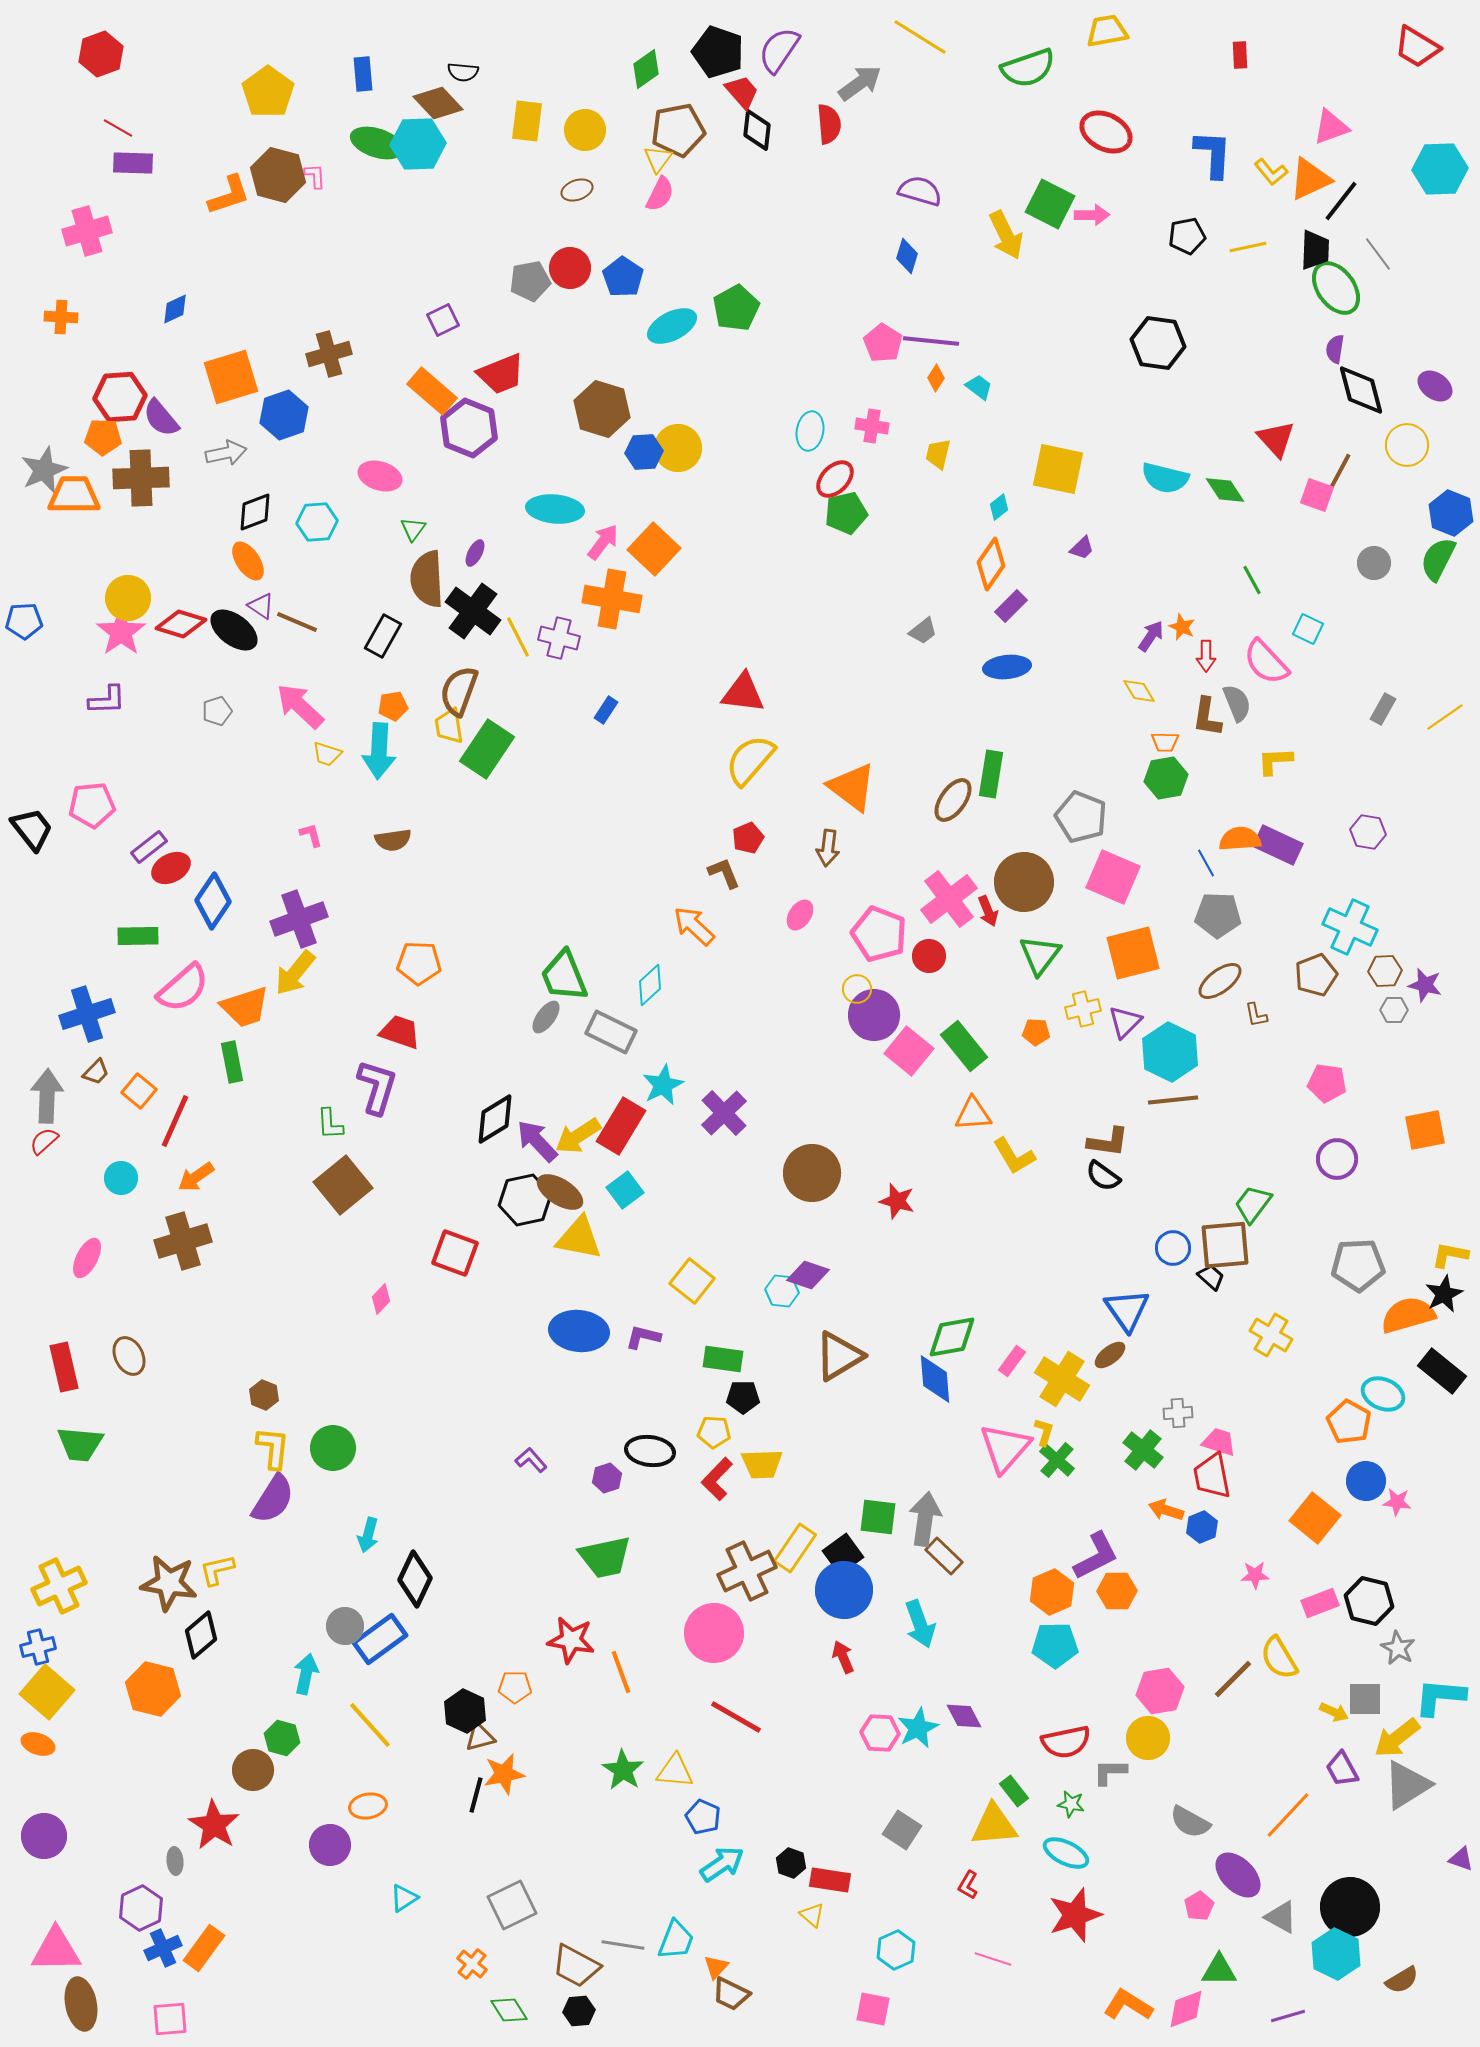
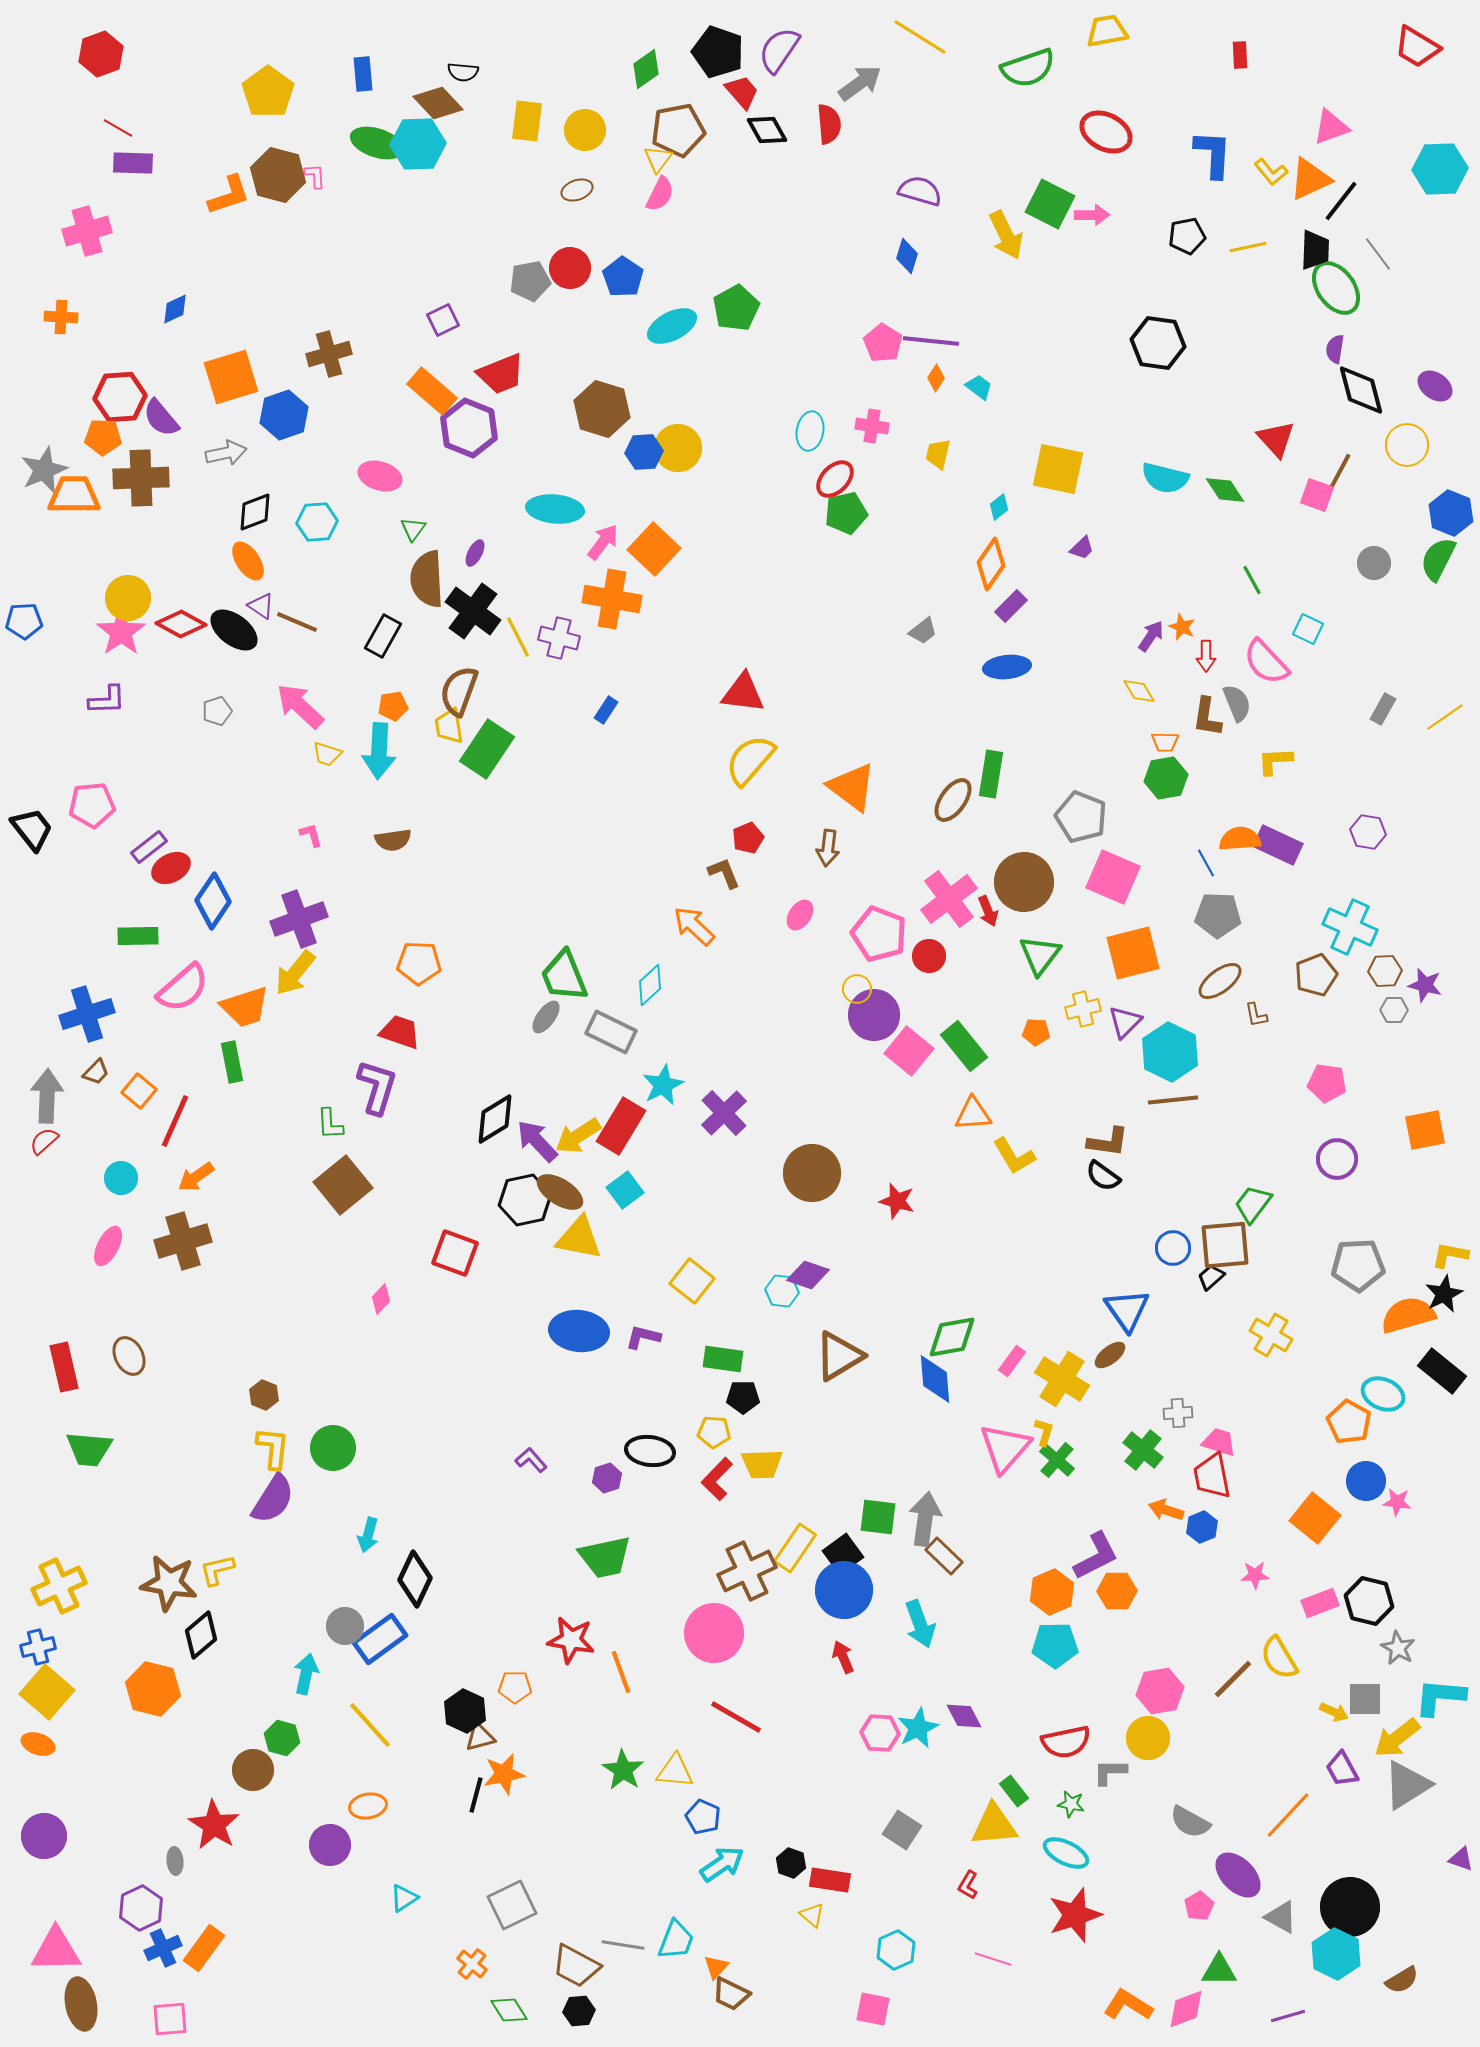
black diamond at (757, 130): moved 10 px right; rotated 36 degrees counterclockwise
red diamond at (181, 624): rotated 12 degrees clockwise
pink ellipse at (87, 1258): moved 21 px right, 12 px up
black trapezoid at (1211, 1277): rotated 84 degrees counterclockwise
green trapezoid at (80, 1444): moved 9 px right, 5 px down
